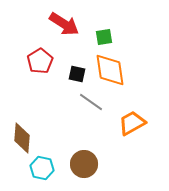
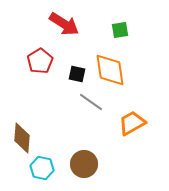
green square: moved 16 px right, 7 px up
